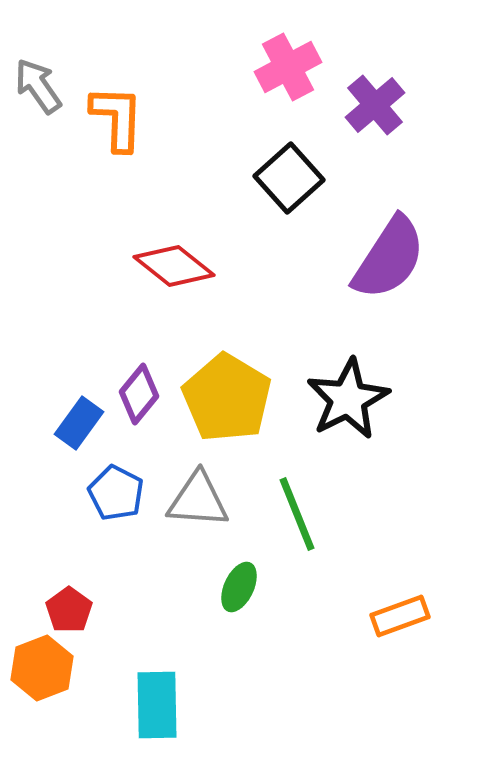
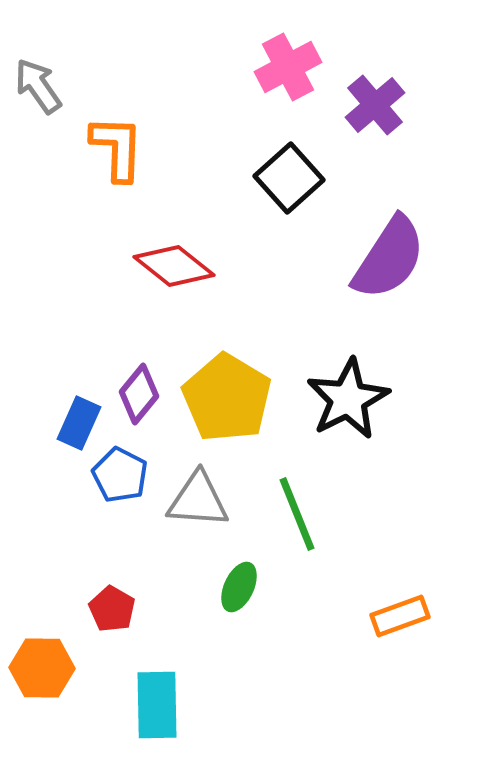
orange L-shape: moved 30 px down
blue rectangle: rotated 12 degrees counterclockwise
blue pentagon: moved 4 px right, 18 px up
red pentagon: moved 43 px right, 1 px up; rotated 6 degrees counterclockwise
orange hexagon: rotated 22 degrees clockwise
